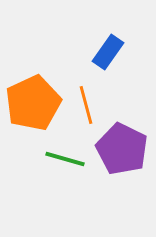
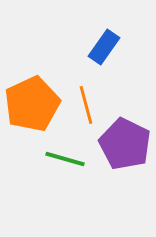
blue rectangle: moved 4 px left, 5 px up
orange pentagon: moved 1 px left, 1 px down
purple pentagon: moved 3 px right, 5 px up
